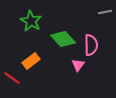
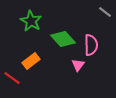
gray line: rotated 48 degrees clockwise
